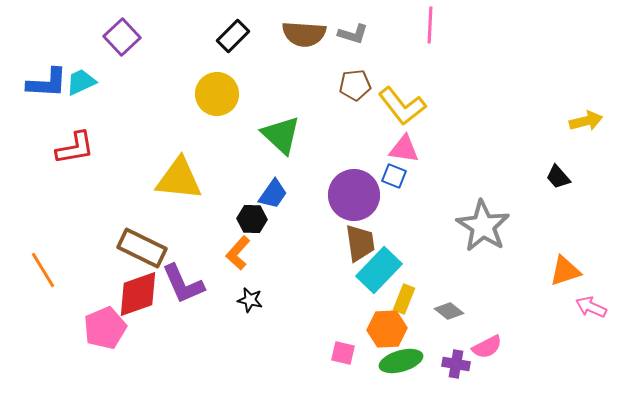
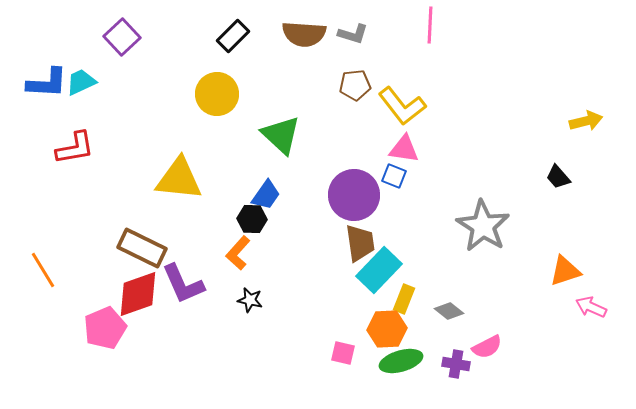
blue trapezoid: moved 7 px left, 1 px down
